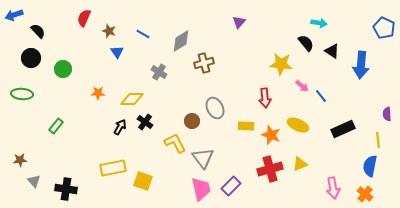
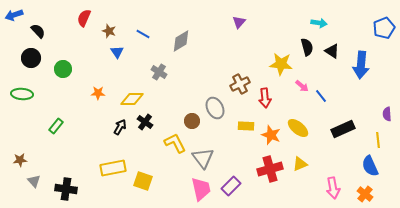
blue pentagon at (384, 28): rotated 25 degrees clockwise
black semicircle at (306, 43): moved 1 px right, 4 px down; rotated 24 degrees clockwise
brown cross at (204, 63): moved 36 px right, 21 px down; rotated 12 degrees counterclockwise
yellow ellipse at (298, 125): moved 3 px down; rotated 15 degrees clockwise
blue semicircle at (370, 166): rotated 35 degrees counterclockwise
